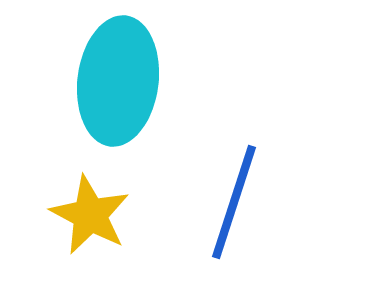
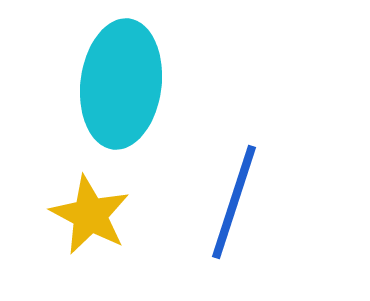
cyan ellipse: moved 3 px right, 3 px down
